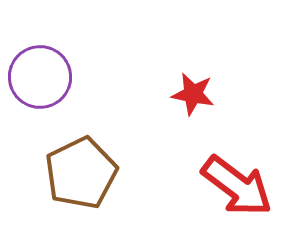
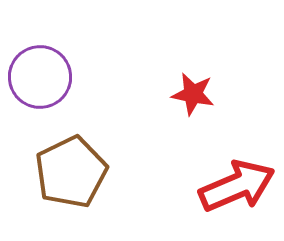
brown pentagon: moved 10 px left, 1 px up
red arrow: rotated 60 degrees counterclockwise
